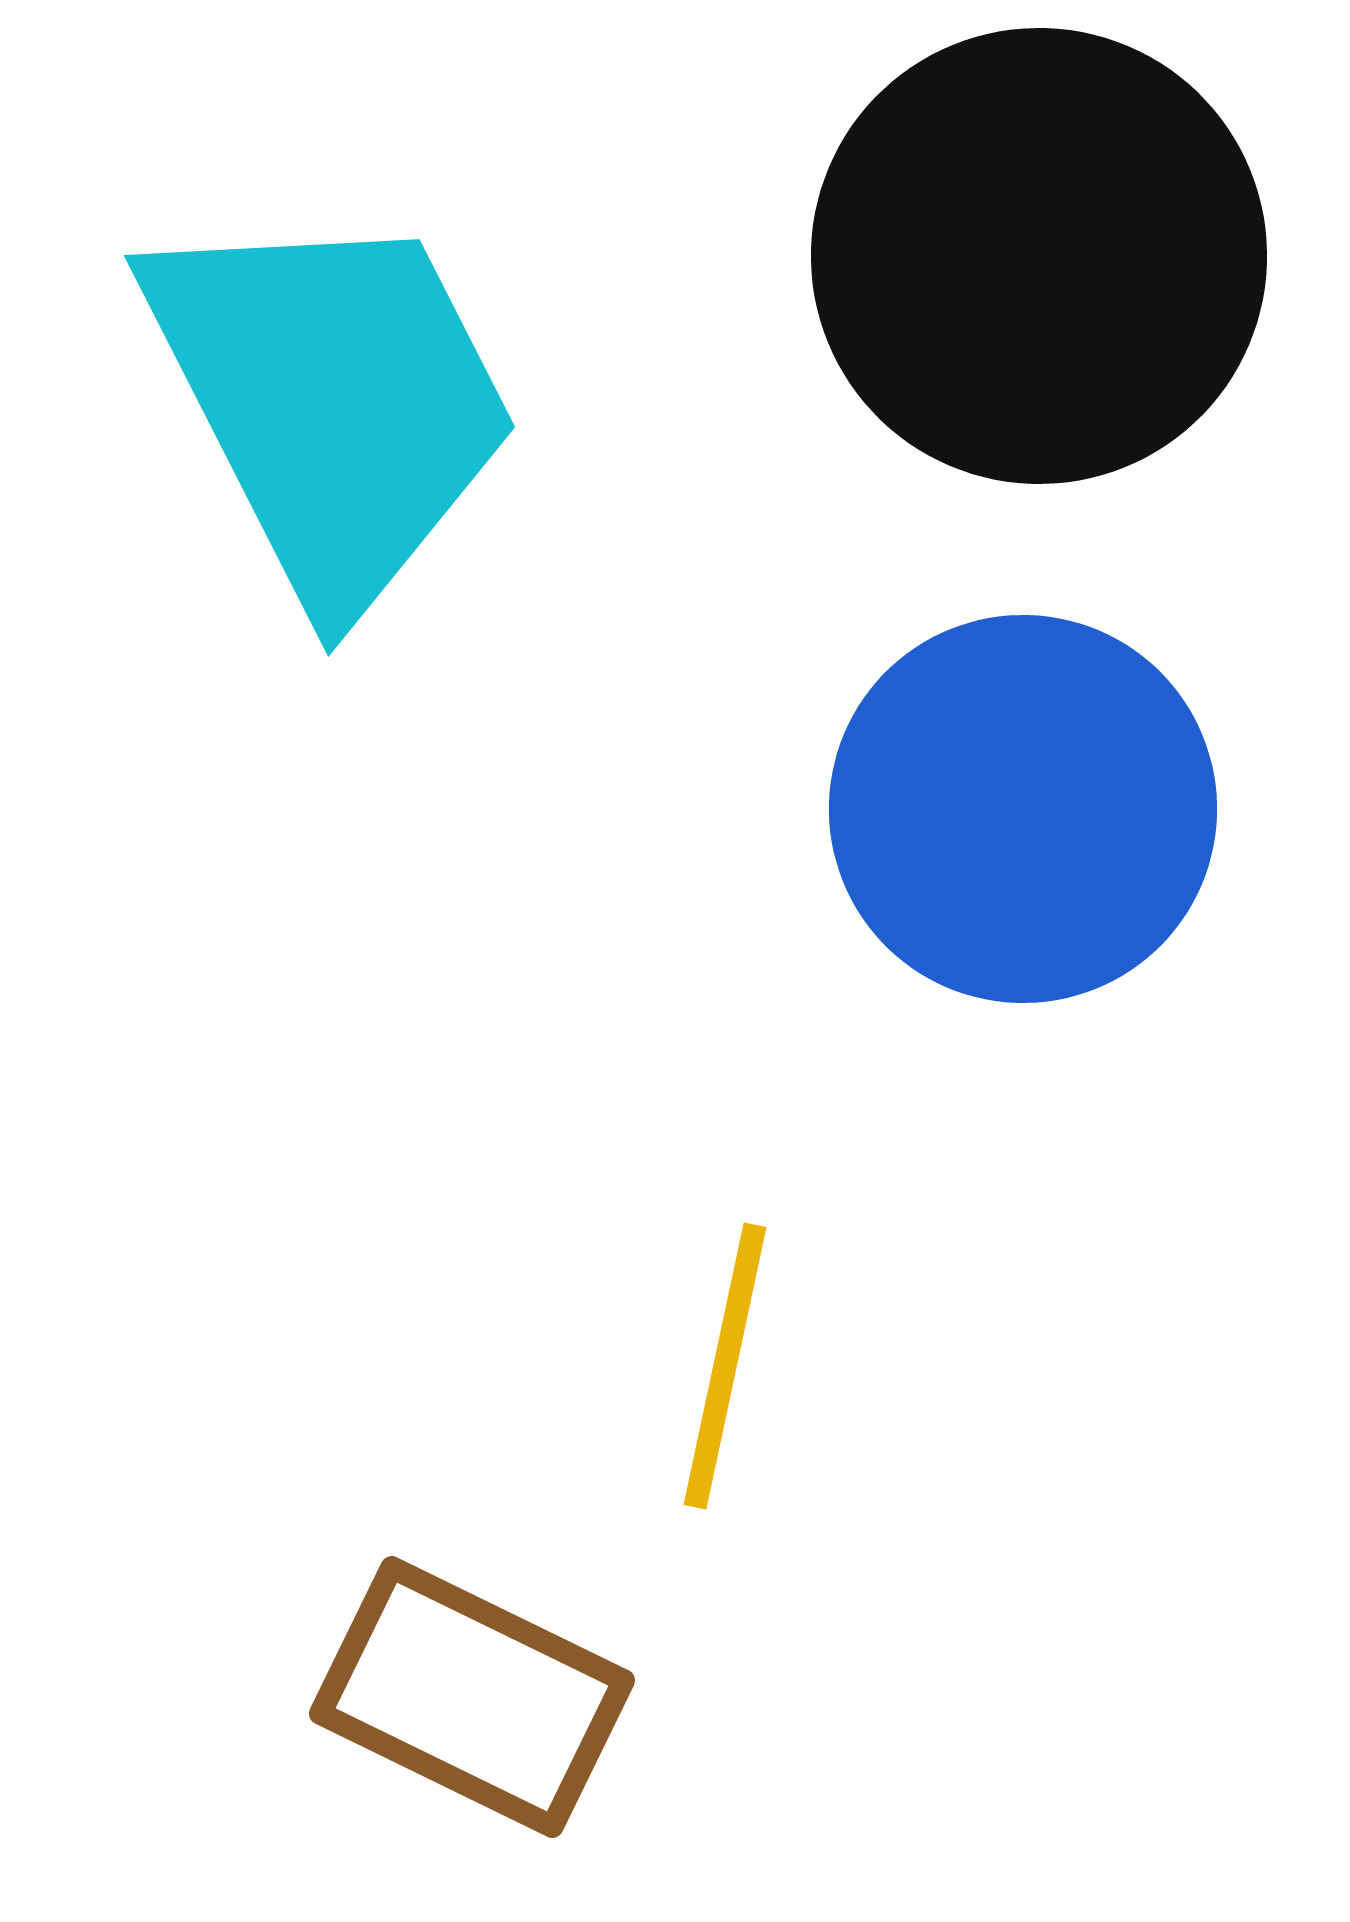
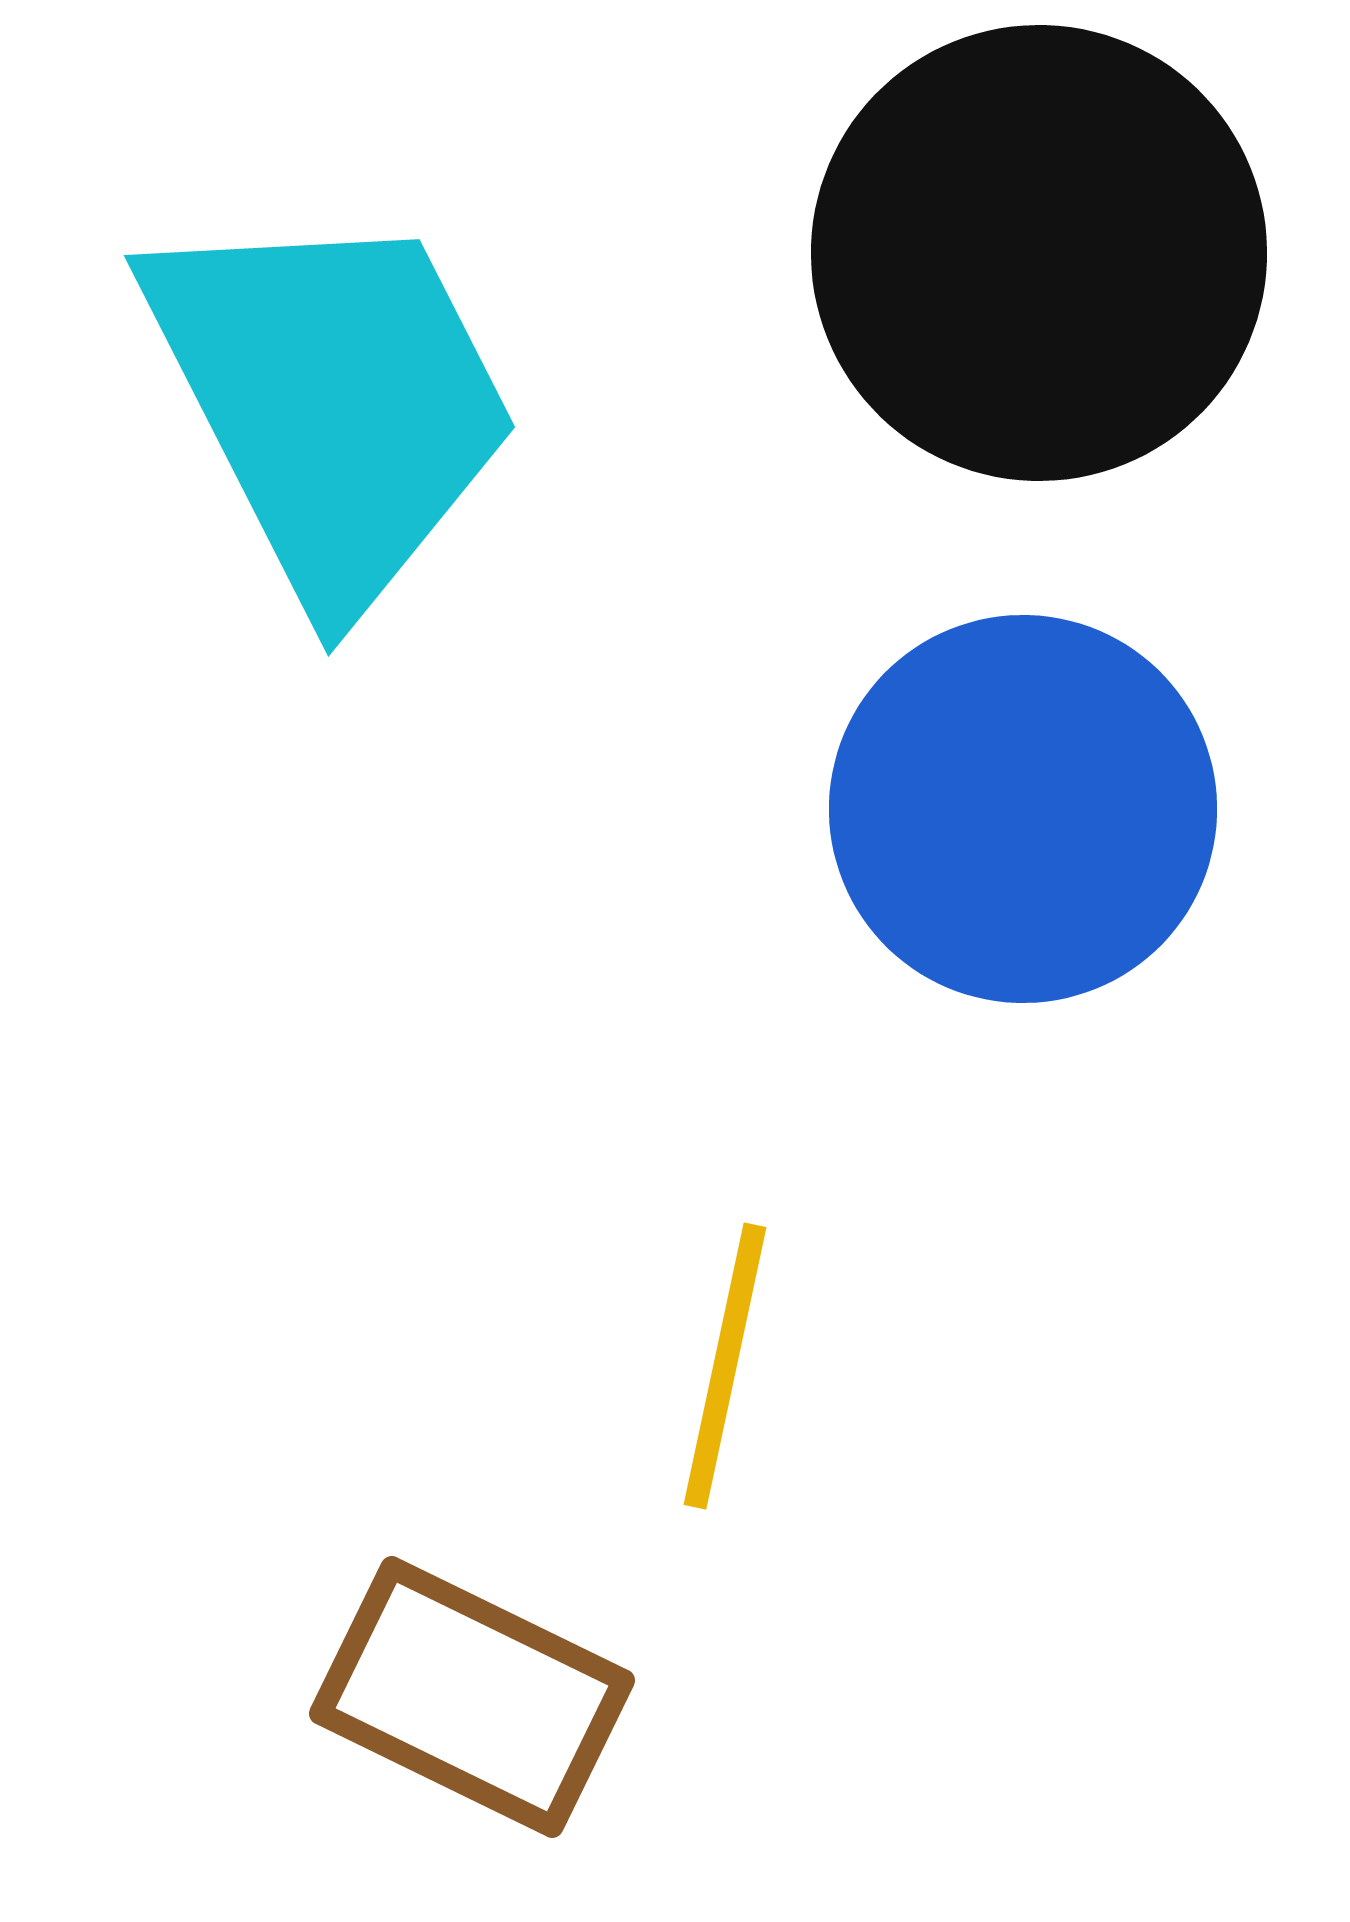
black circle: moved 3 px up
